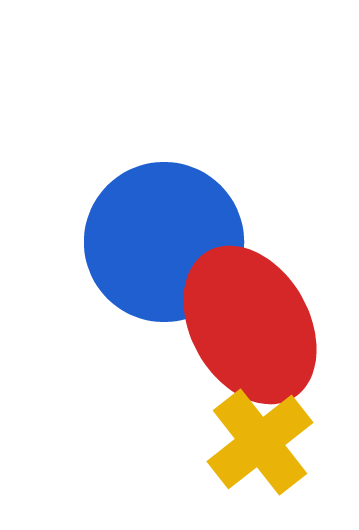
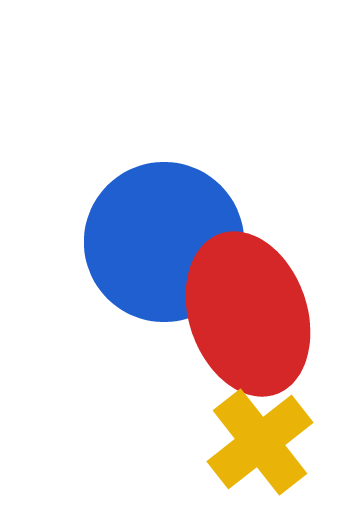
red ellipse: moved 2 px left, 11 px up; rotated 11 degrees clockwise
